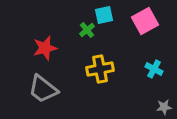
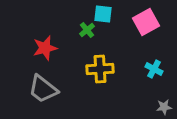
cyan square: moved 1 px left, 1 px up; rotated 18 degrees clockwise
pink square: moved 1 px right, 1 px down
yellow cross: rotated 8 degrees clockwise
